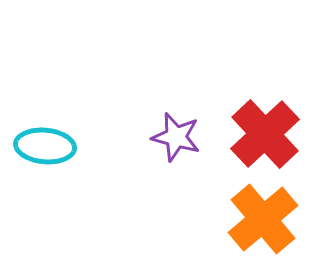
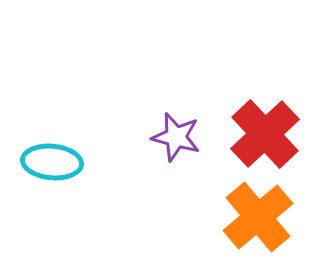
cyan ellipse: moved 7 px right, 16 px down
orange cross: moved 5 px left, 2 px up
